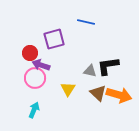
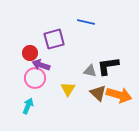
cyan arrow: moved 6 px left, 4 px up
